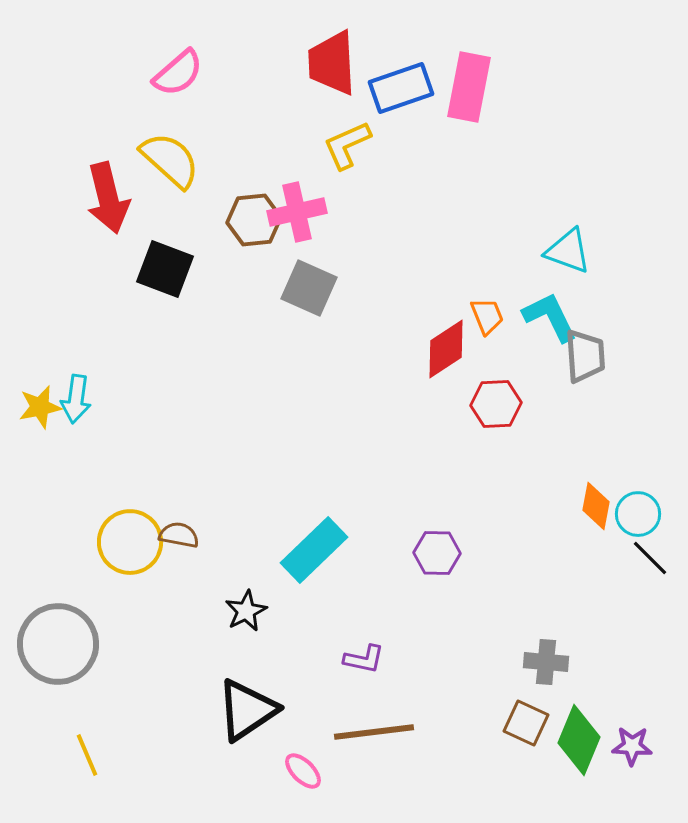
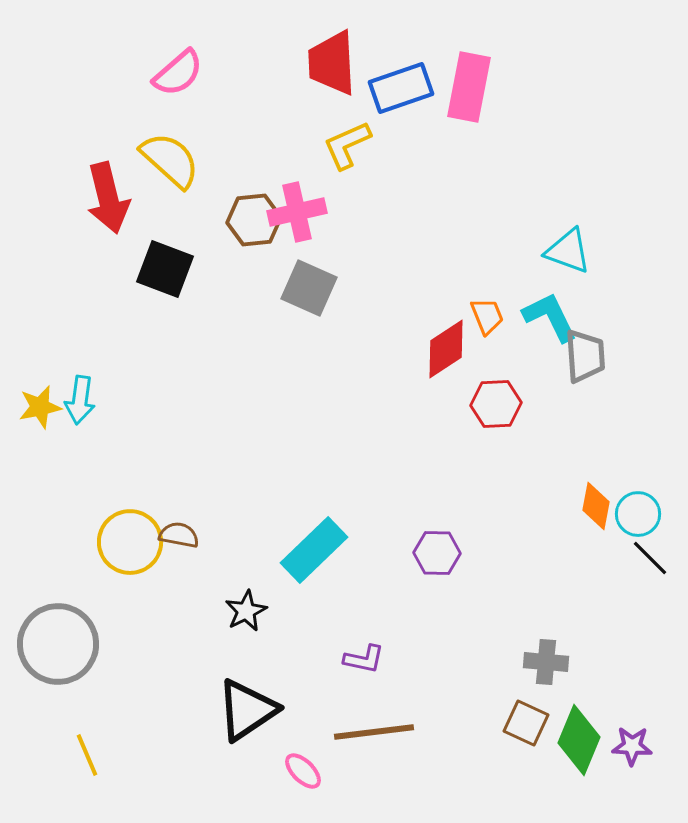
cyan arrow: moved 4 px right, 1 px down
